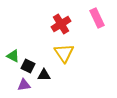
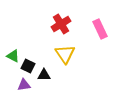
pink rectangle: moved 3 px right, 11 px down
yellow triangle: moved 1 px right, 1 px down
